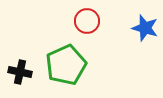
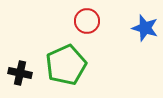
black cross: moved 1 px down
